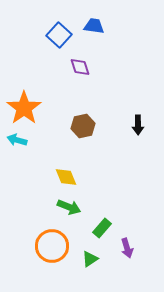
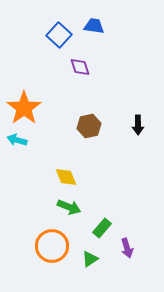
brown hexagon: moved 6 px right
